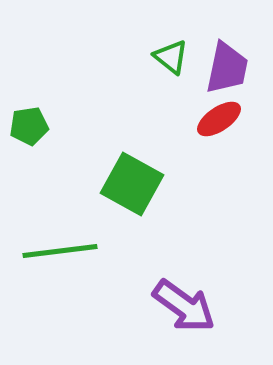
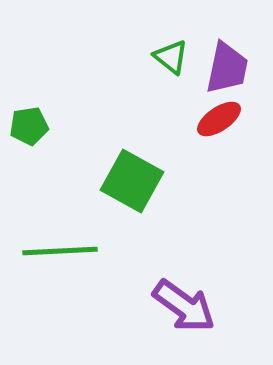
green square: moved 3 px up
green line: rotated 4 degrees clockwise
